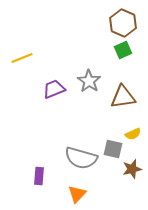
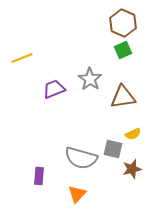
gray star: moved 1 px right, 2 px up
